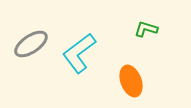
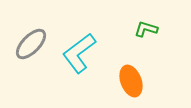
gray ellipse: rotated 12 degrees counterclockwise
